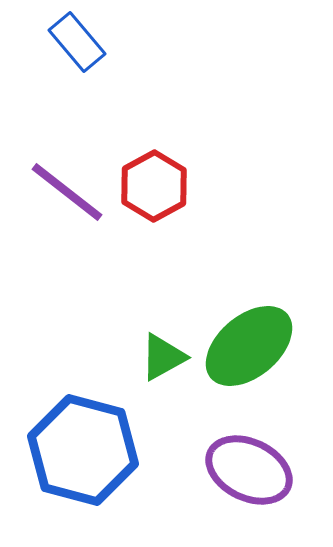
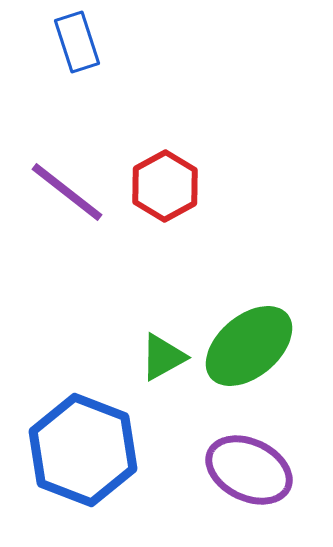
blue rectangle: rotated 22 degrees clockwise
red hexagon: moved 11 px right
blue hexagon: rotated 6 degrees clockwise
